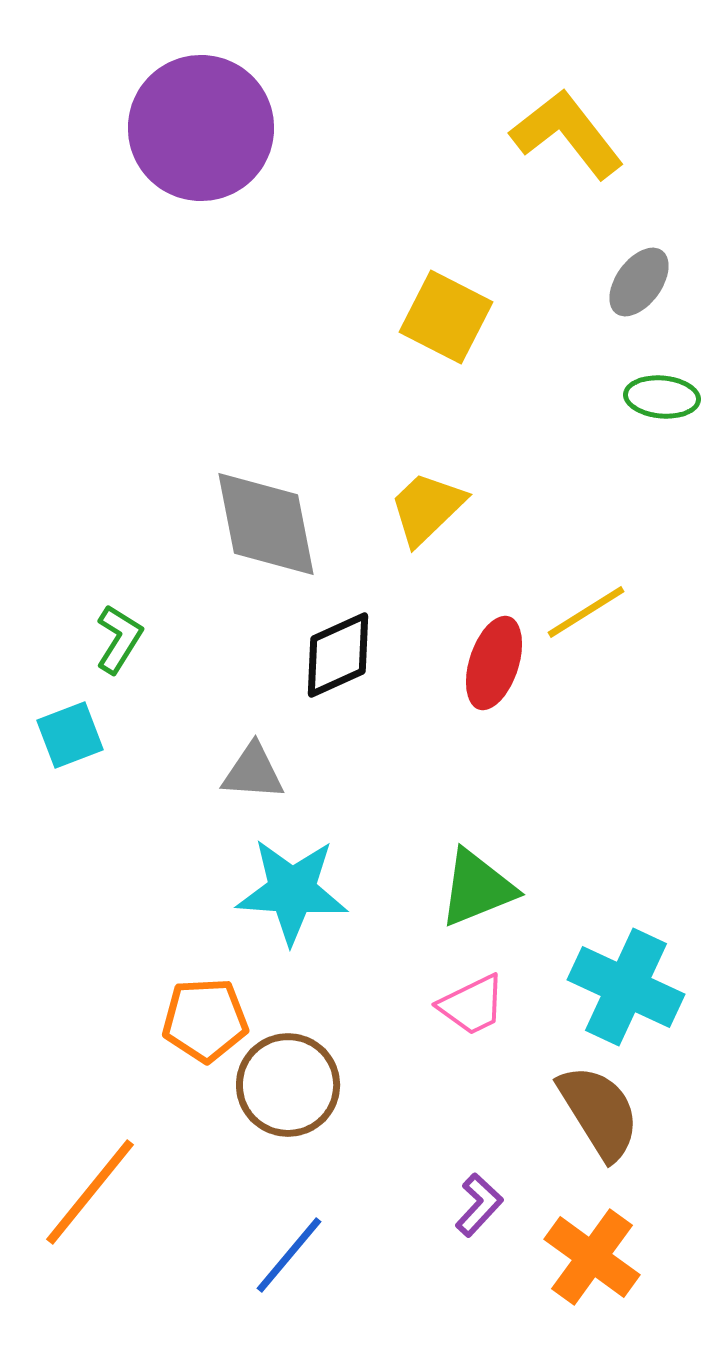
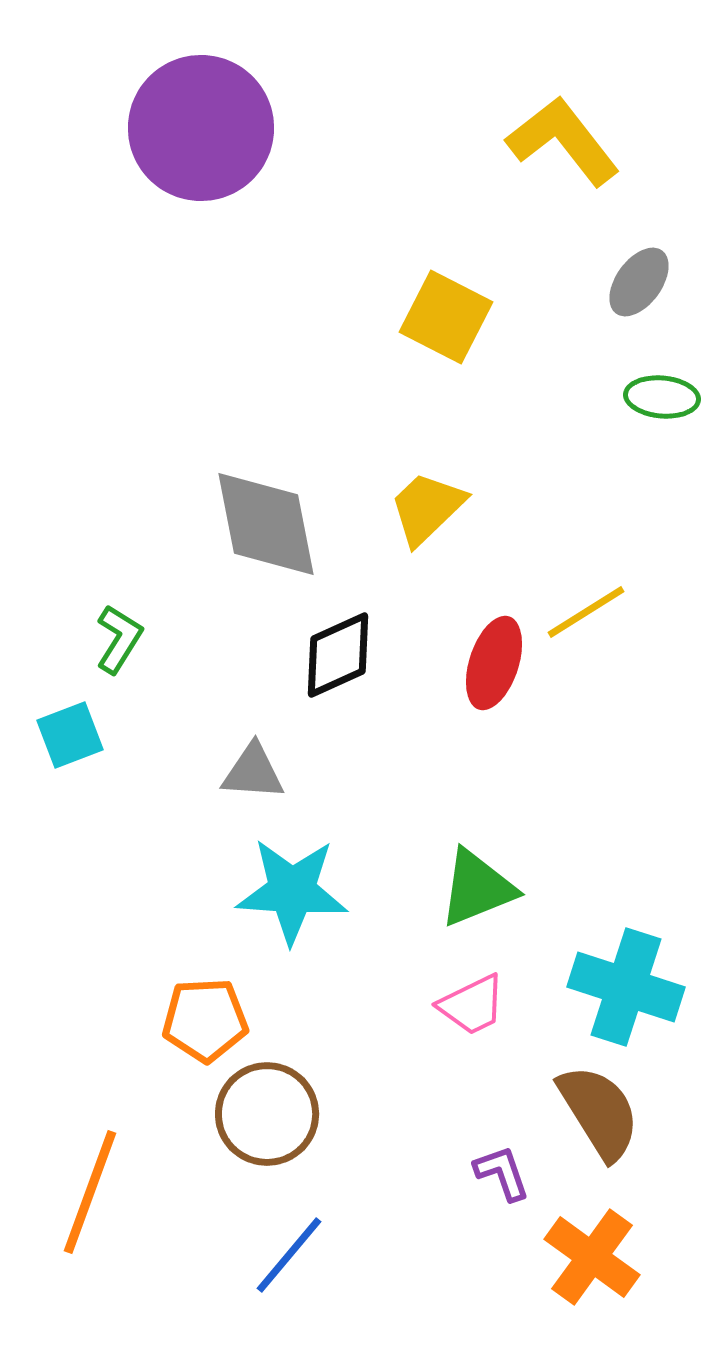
yellow L-shape: moved 4 px left, 7 px down
cyan cross: rotated 7 degrees counterclockwise
brown circle: moved 21 px left, 29 px down
orange line: rotated 19 degrees counterclockwise
purple L-shape: moved 23 px right, 32 px up; rotated 62 degrees counterclockwise
